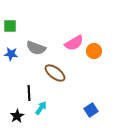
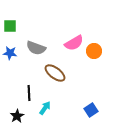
blue star: moved 1 px left, 1 px up
cyan arrow: moved 4 px right
